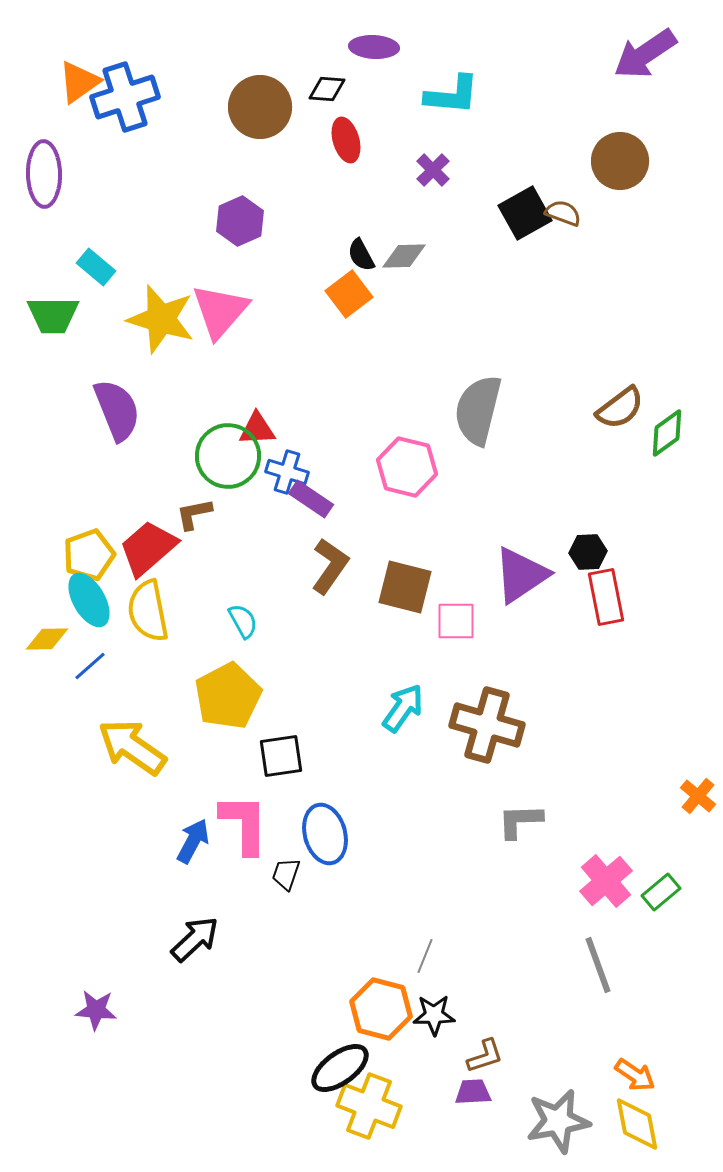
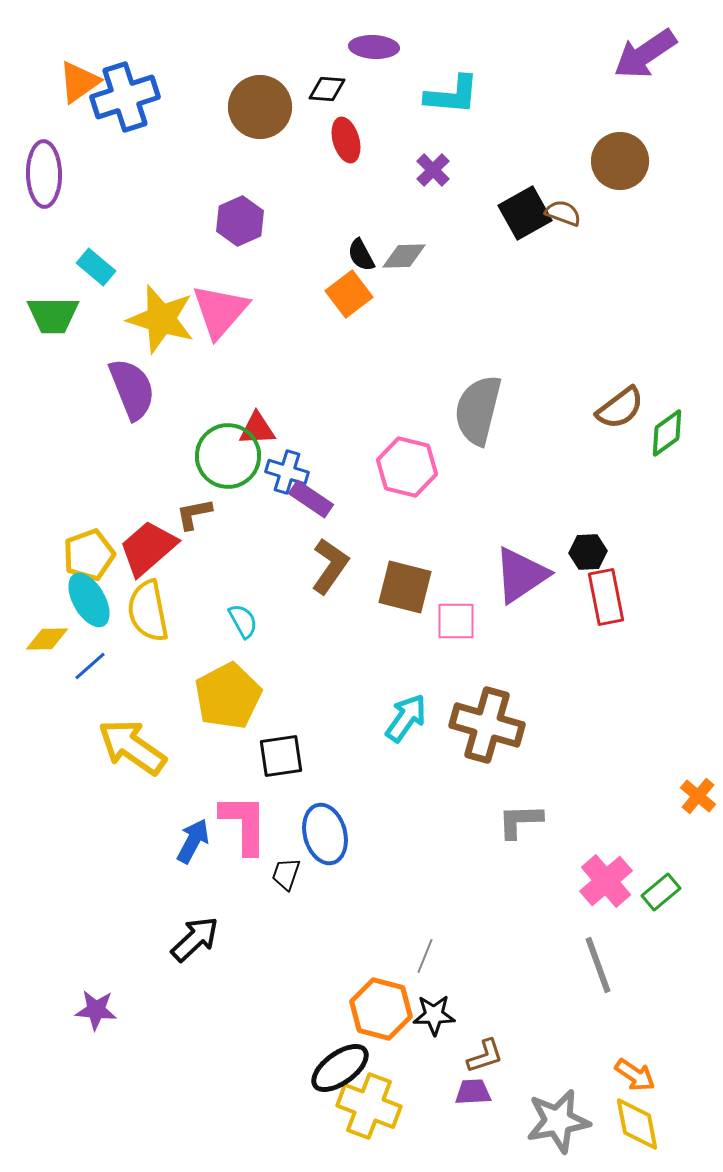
purple semicircle at (117, 410): moved 15 px right, 21 px up
cyan arrow at (403, 708): moved 3 px right, 10 px down
